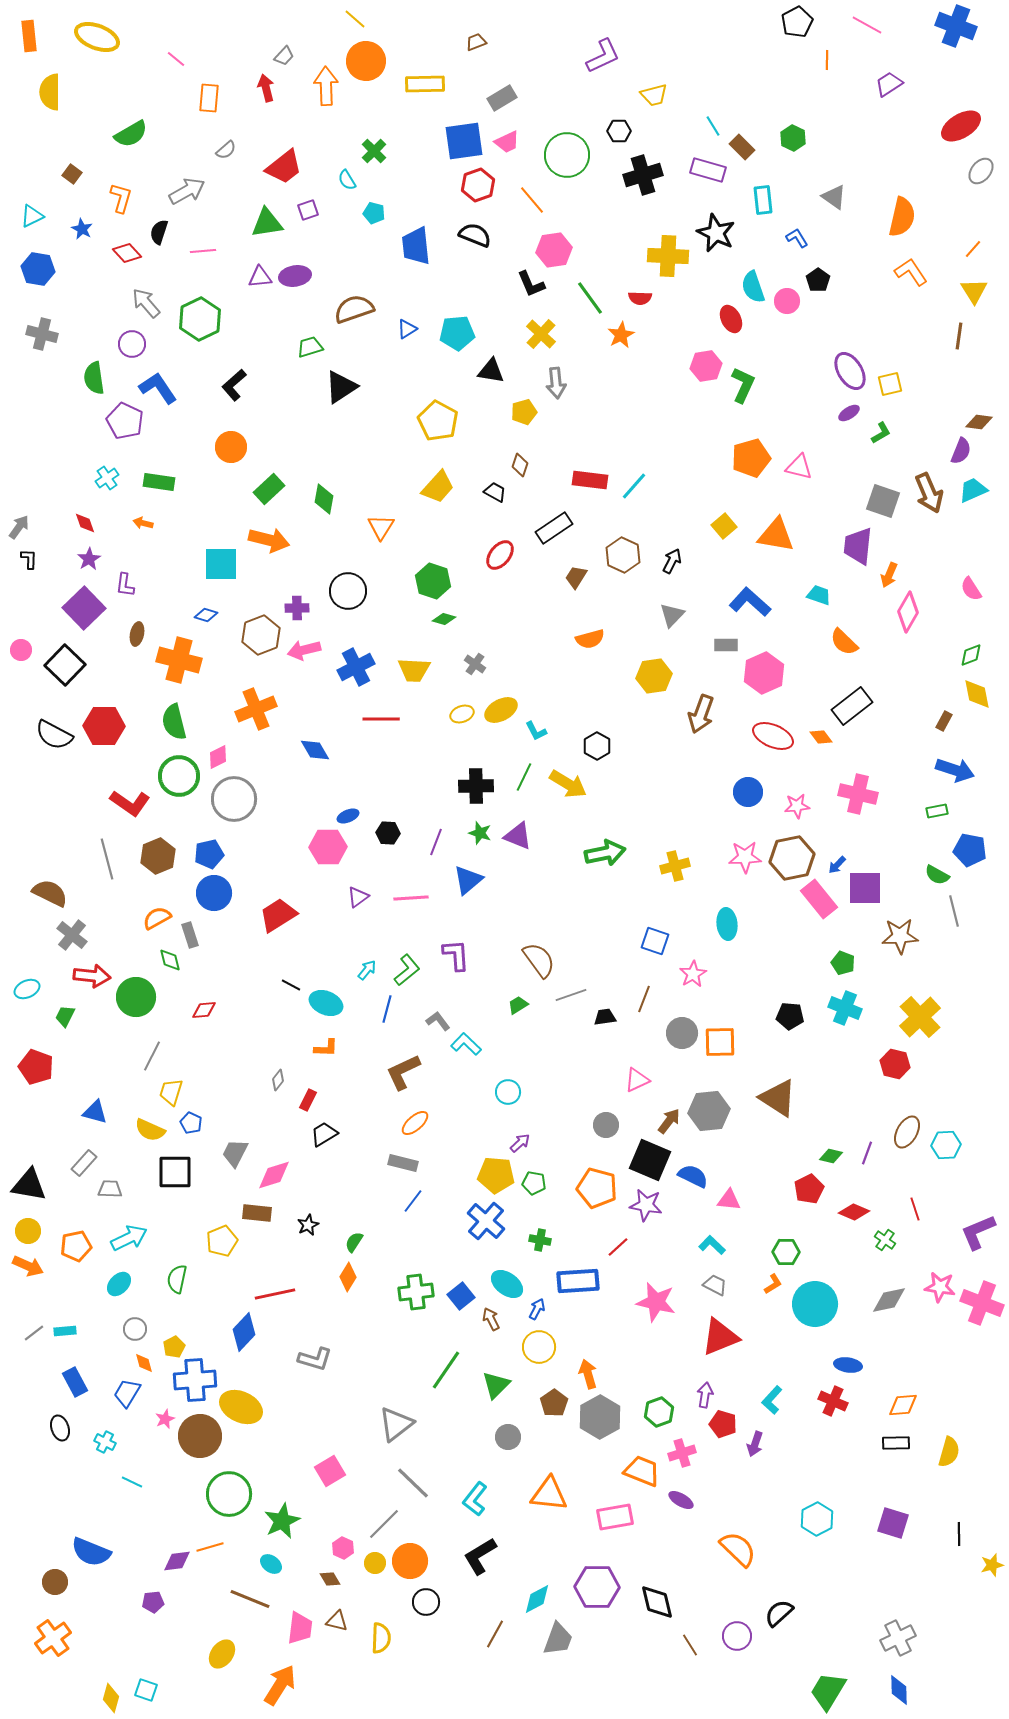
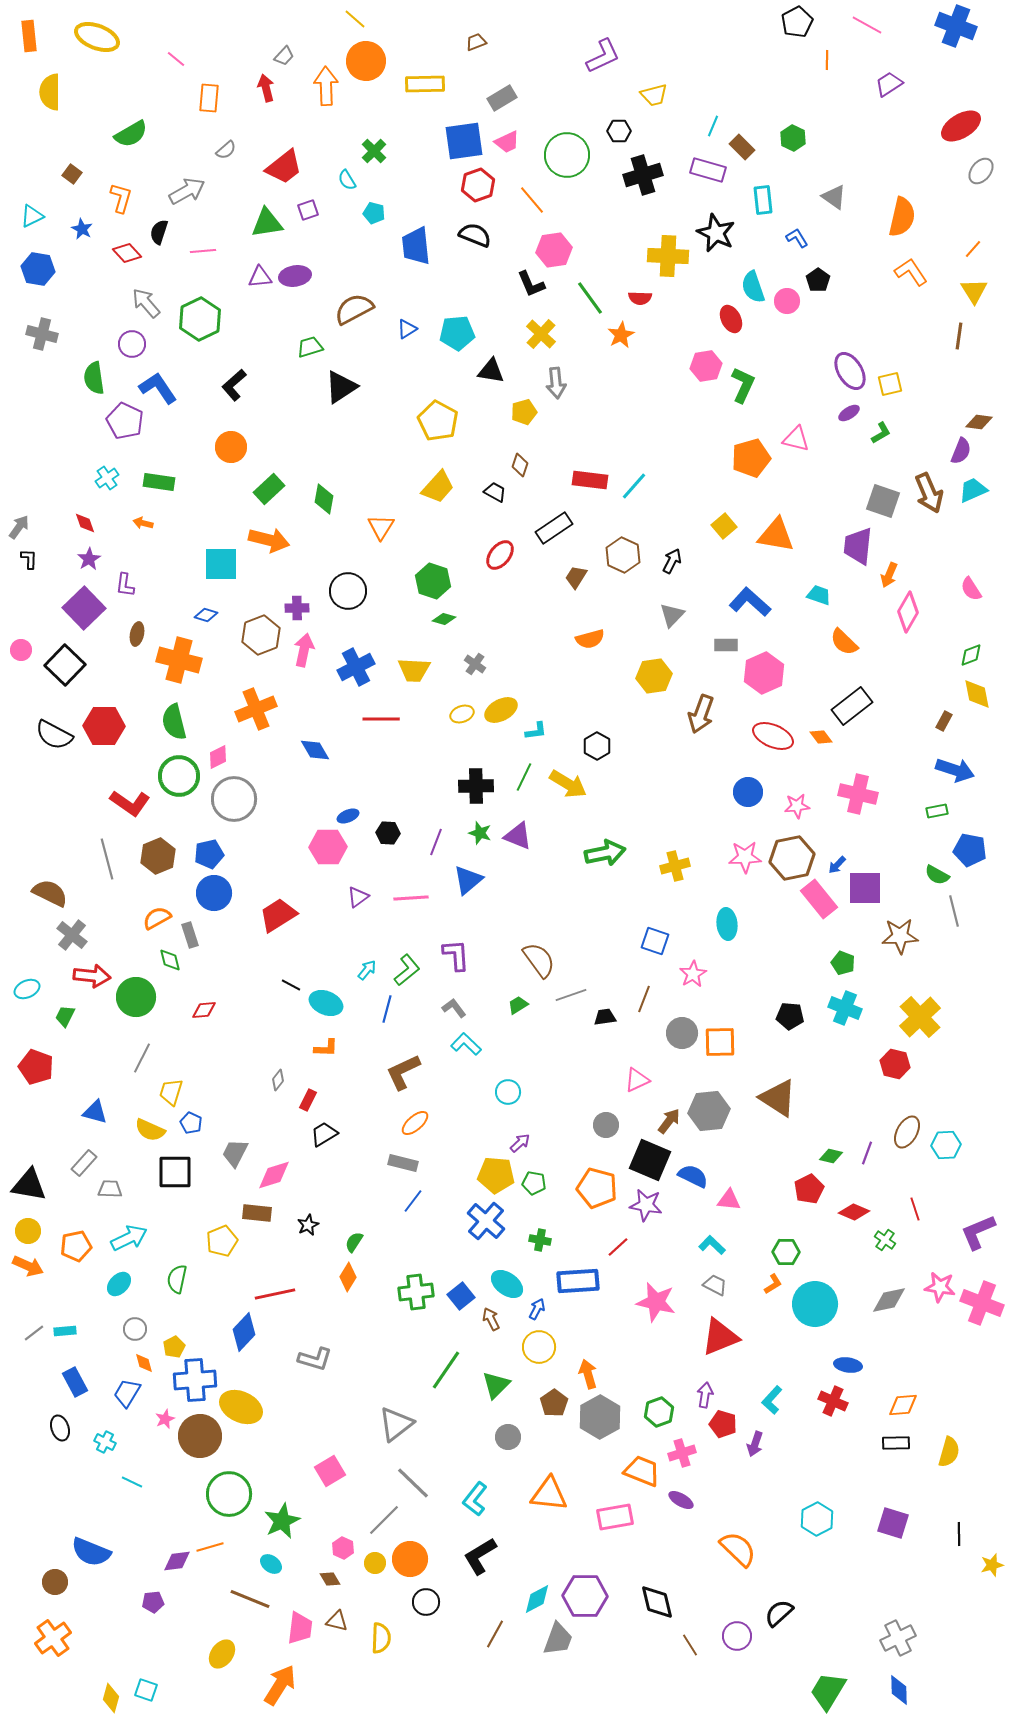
cyan line at (713, 126): rotated 55 degrees clockwise
brown semicircle at (354, 309): rotated 9 degrees counterclockwise
pink triangle at (799, 467): moved 3 px left, 28 px up
pink arrow at (304, 650): rotated 116 degrees clockwise
cyan L-shape at (536, 731): rotated 70 degrees counterclockwise
gray L-shape at (438, 1021): moved 16 px right, 13 px up
gray line at (152, 1056): moved 10 px left, 2 px down
gray line at (384, 1524): moved 4 px up
orange circle at (410, 1561): moved 2 px up
purple hexagon at (597, 1587): moved 12 px left, 9 px down
